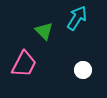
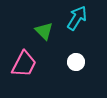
white circle: moved 7 px left, 8 px up
